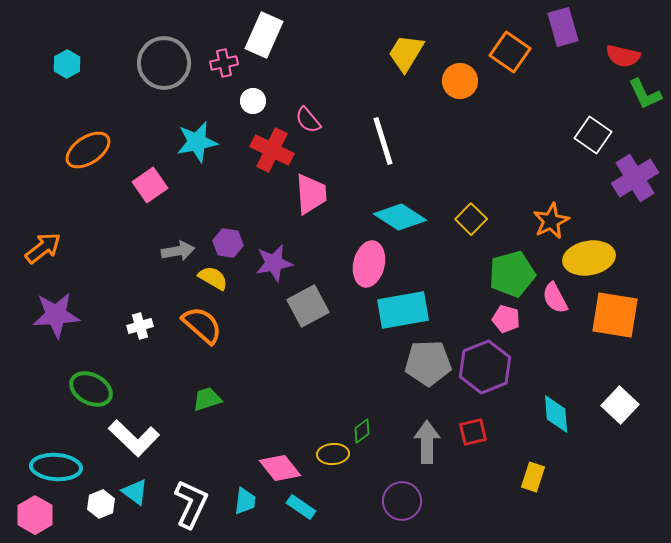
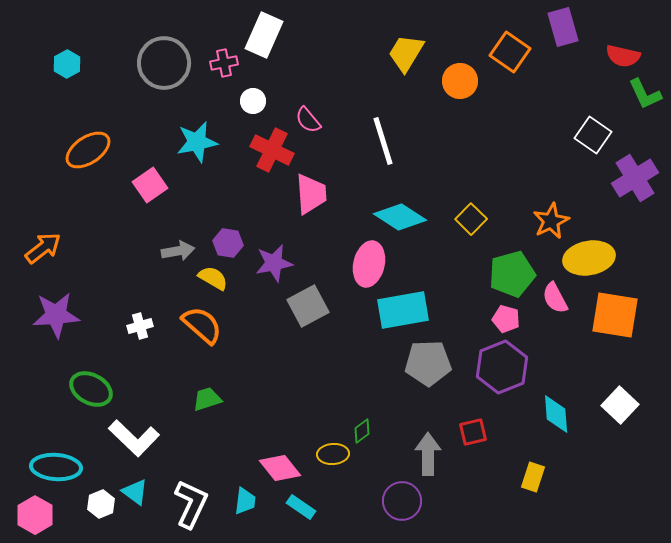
purple hexagon at (485, 367): moved 17 px right
gray arrow at (427, 442): moved 1 px right, 12 px down
